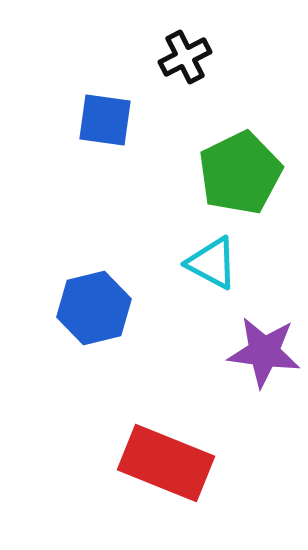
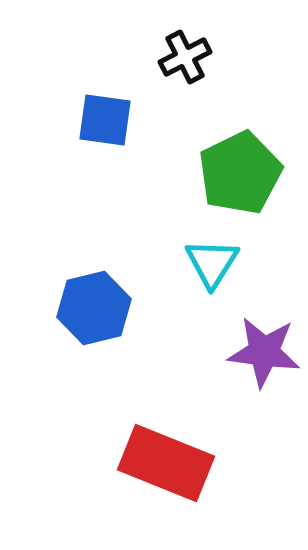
cyan triangle: rotated 34 degrees clockwise
